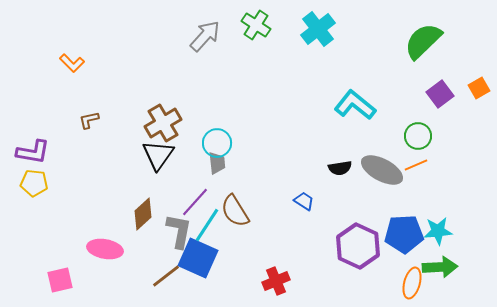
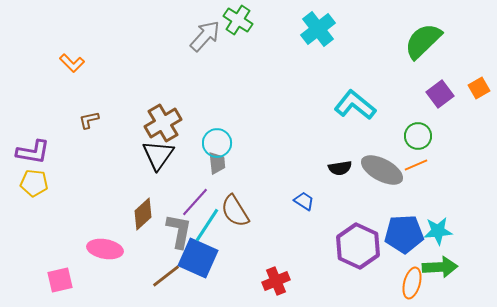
green cross: moved 18 px left, 5 px up
